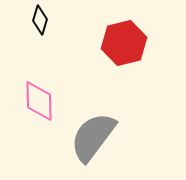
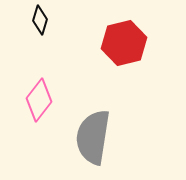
pink diamond: moved 1 px up; rotated 39 degrees clockwise
gray semicircle: rotated 28 degrees counterclockwise
